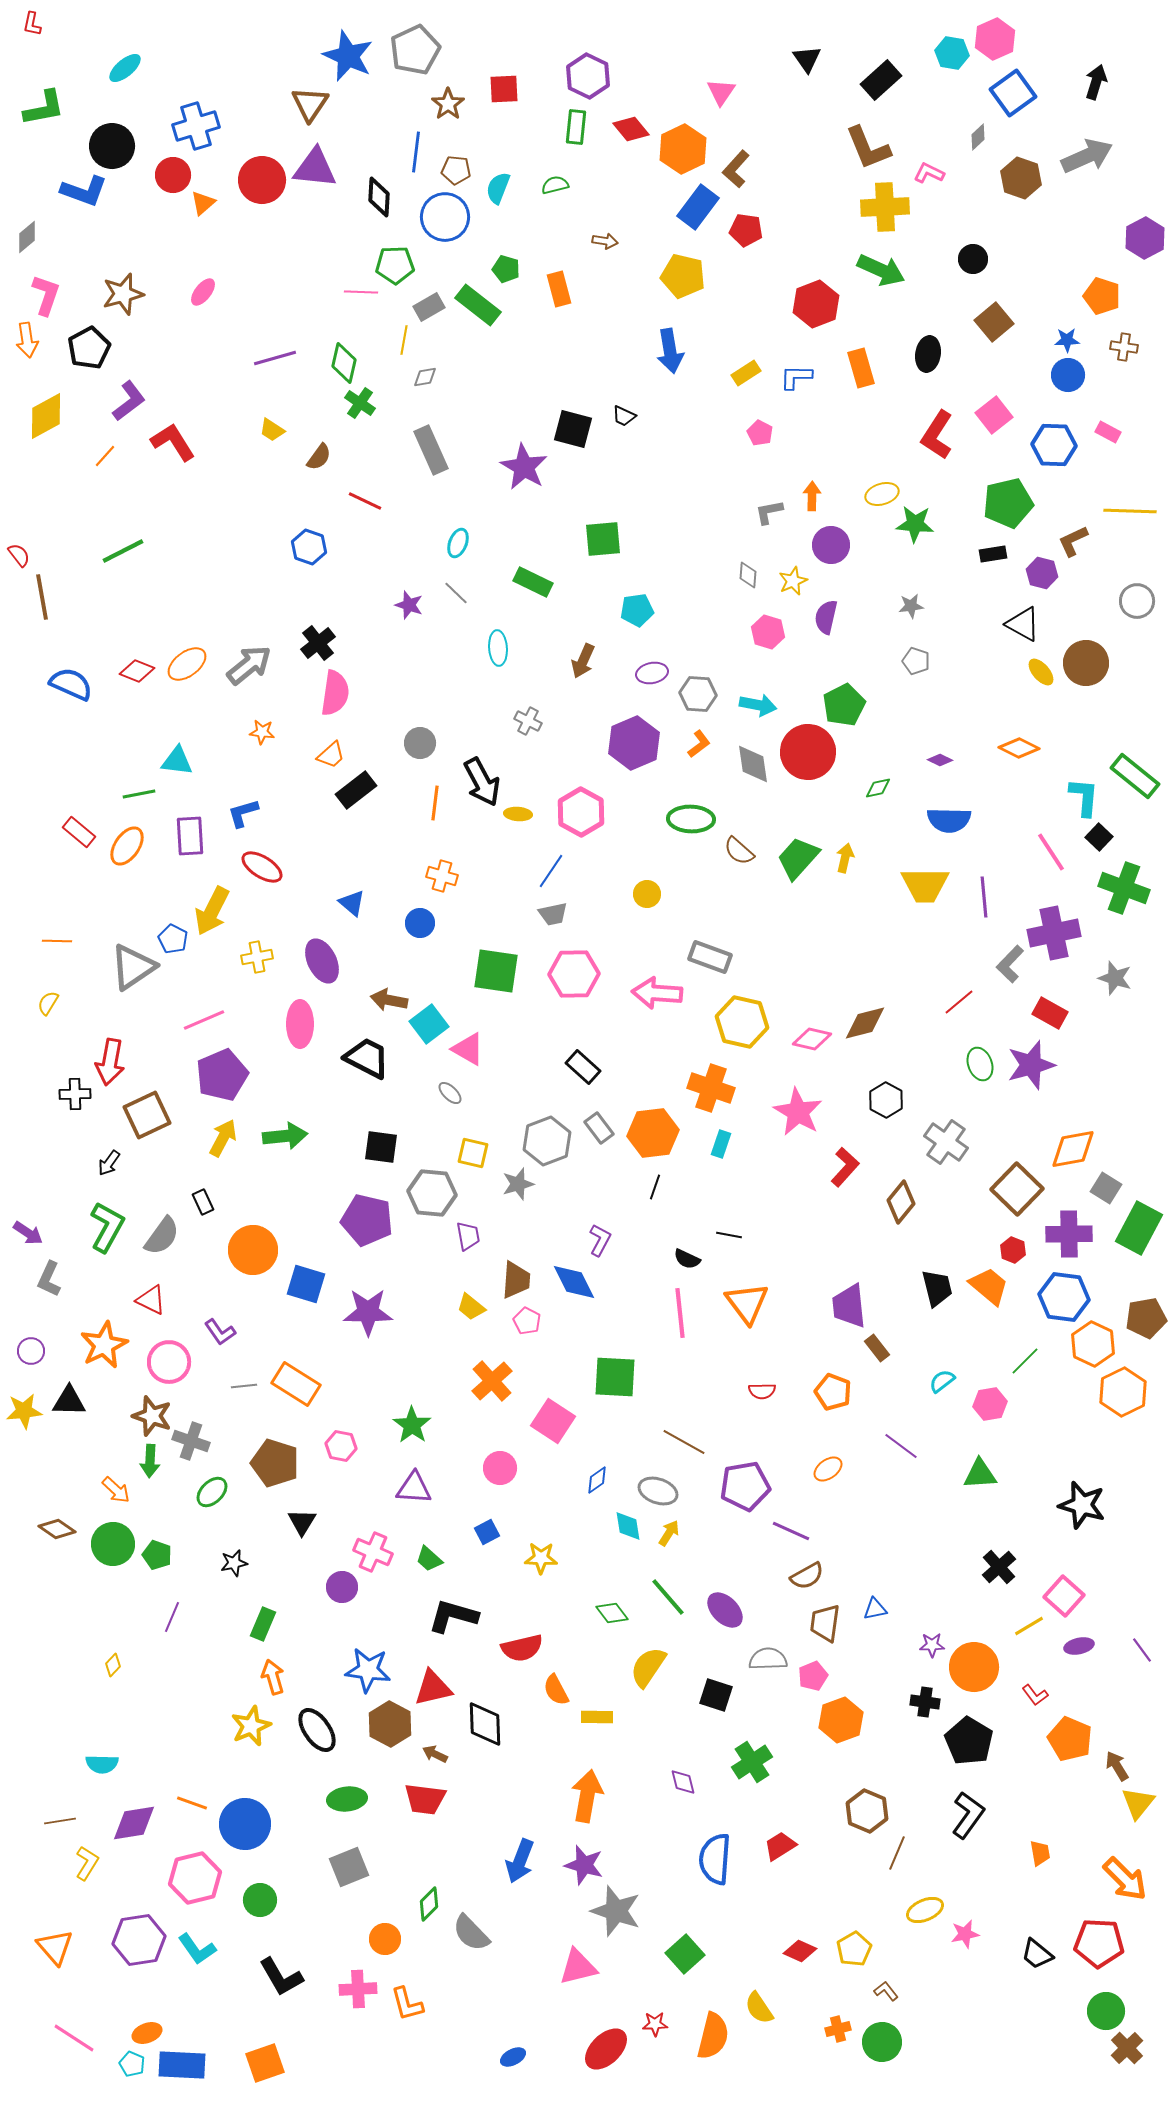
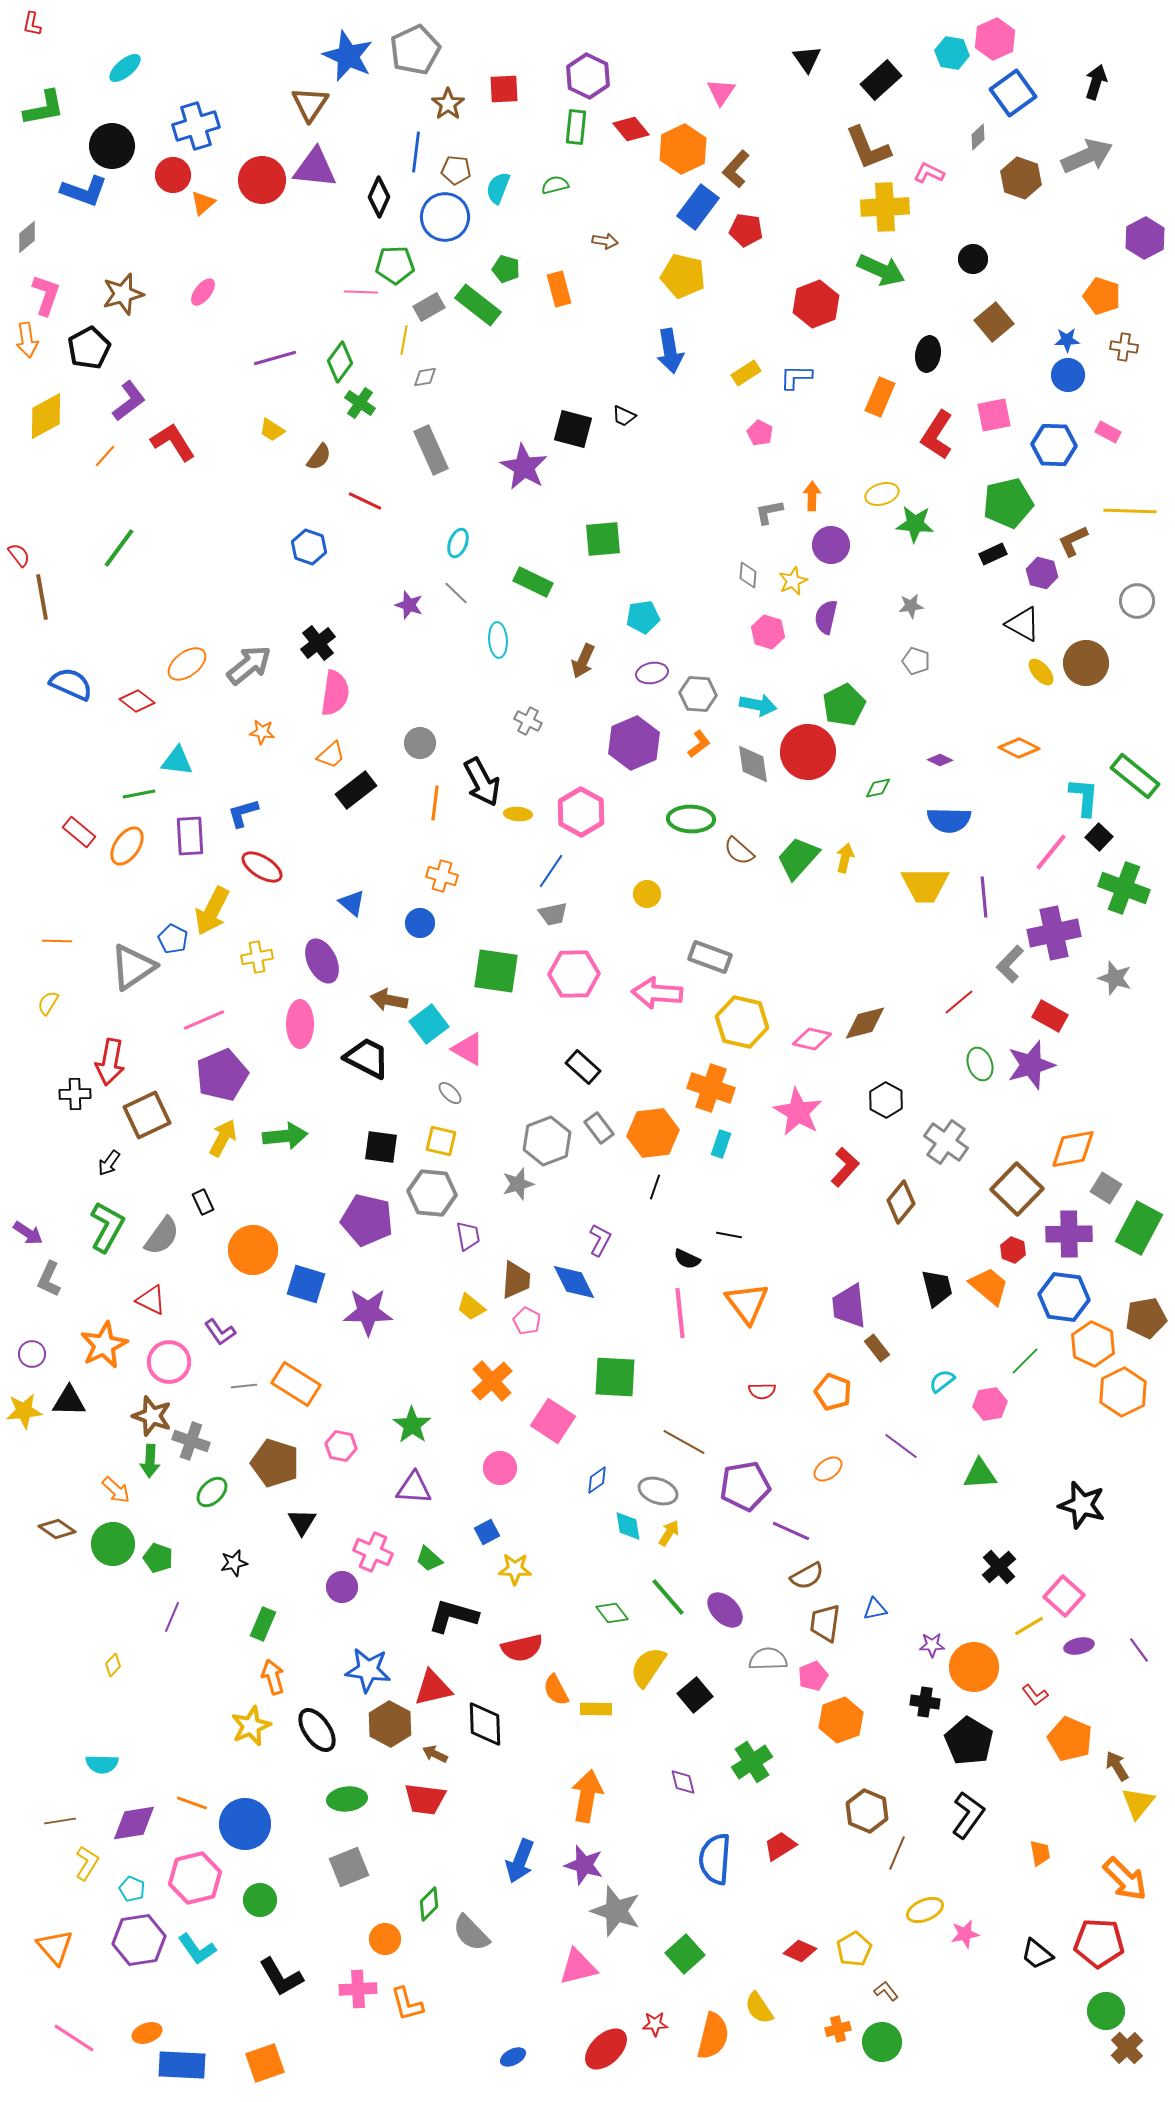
black diamond at (379, 197): rotated 21 degrees clockwise
green diamond at (344, 363): moved 4 px left, 1 px up; rotated 24 degrees clockwise
orange rectangle at (861, 368): moved 19 px right, 29 px down; rotated 39 degrees clockwise
pink square at (994, 415): rotated 27 degrees clockwise
green line at (123, 551): moved 4 px left, 3 px up; rotated 27 degrees counterclockwise
black rectangle at (993, 554): rotated 16 degrees counterclockwise
cyan pentagon at (637, 610): moved 6 px right, 7 px down
cyan ellipse at (498, 648): moved 8 px up
red diamond at (137, 671): moved 30 px down; rotated 16 degrees clockwise
pink line at (1051, 852): rotated 72 degrees clockwise
red rectangle at (1050, 1013): moved 3 px down
yellow square at (473, 1153): moved 32 px left, 12 px up
purple circle at (31, 1351): moved 1 px right, 3 px down
green pentagon at (157, 1555): moved 1 px right, 3 px down
yellow star at (541, 1558): moved 26 px left, 11 px down
purple line at (1142, 1650): moved 3 px left
black square at (716, 1695): moved 21 px left; rotated 32 degrees clockwise
yellow rectangle at (597, 1717): moved 1 px left, 8 px up
cyan pentagon at (132, 2064): moved 175 px up
